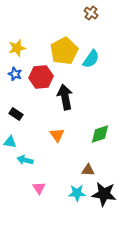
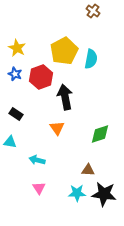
brown cross: moved 2 px right, 2 px up
yellow star: rotated 30 degrees counterclockwise
cyan semicircle: rotated 24 degrees counterclockwise
red hexagon: rotated 15 degrees counterclockwise
orange triangle: moved 7 px up
cyan arrow: moved 12 px right
